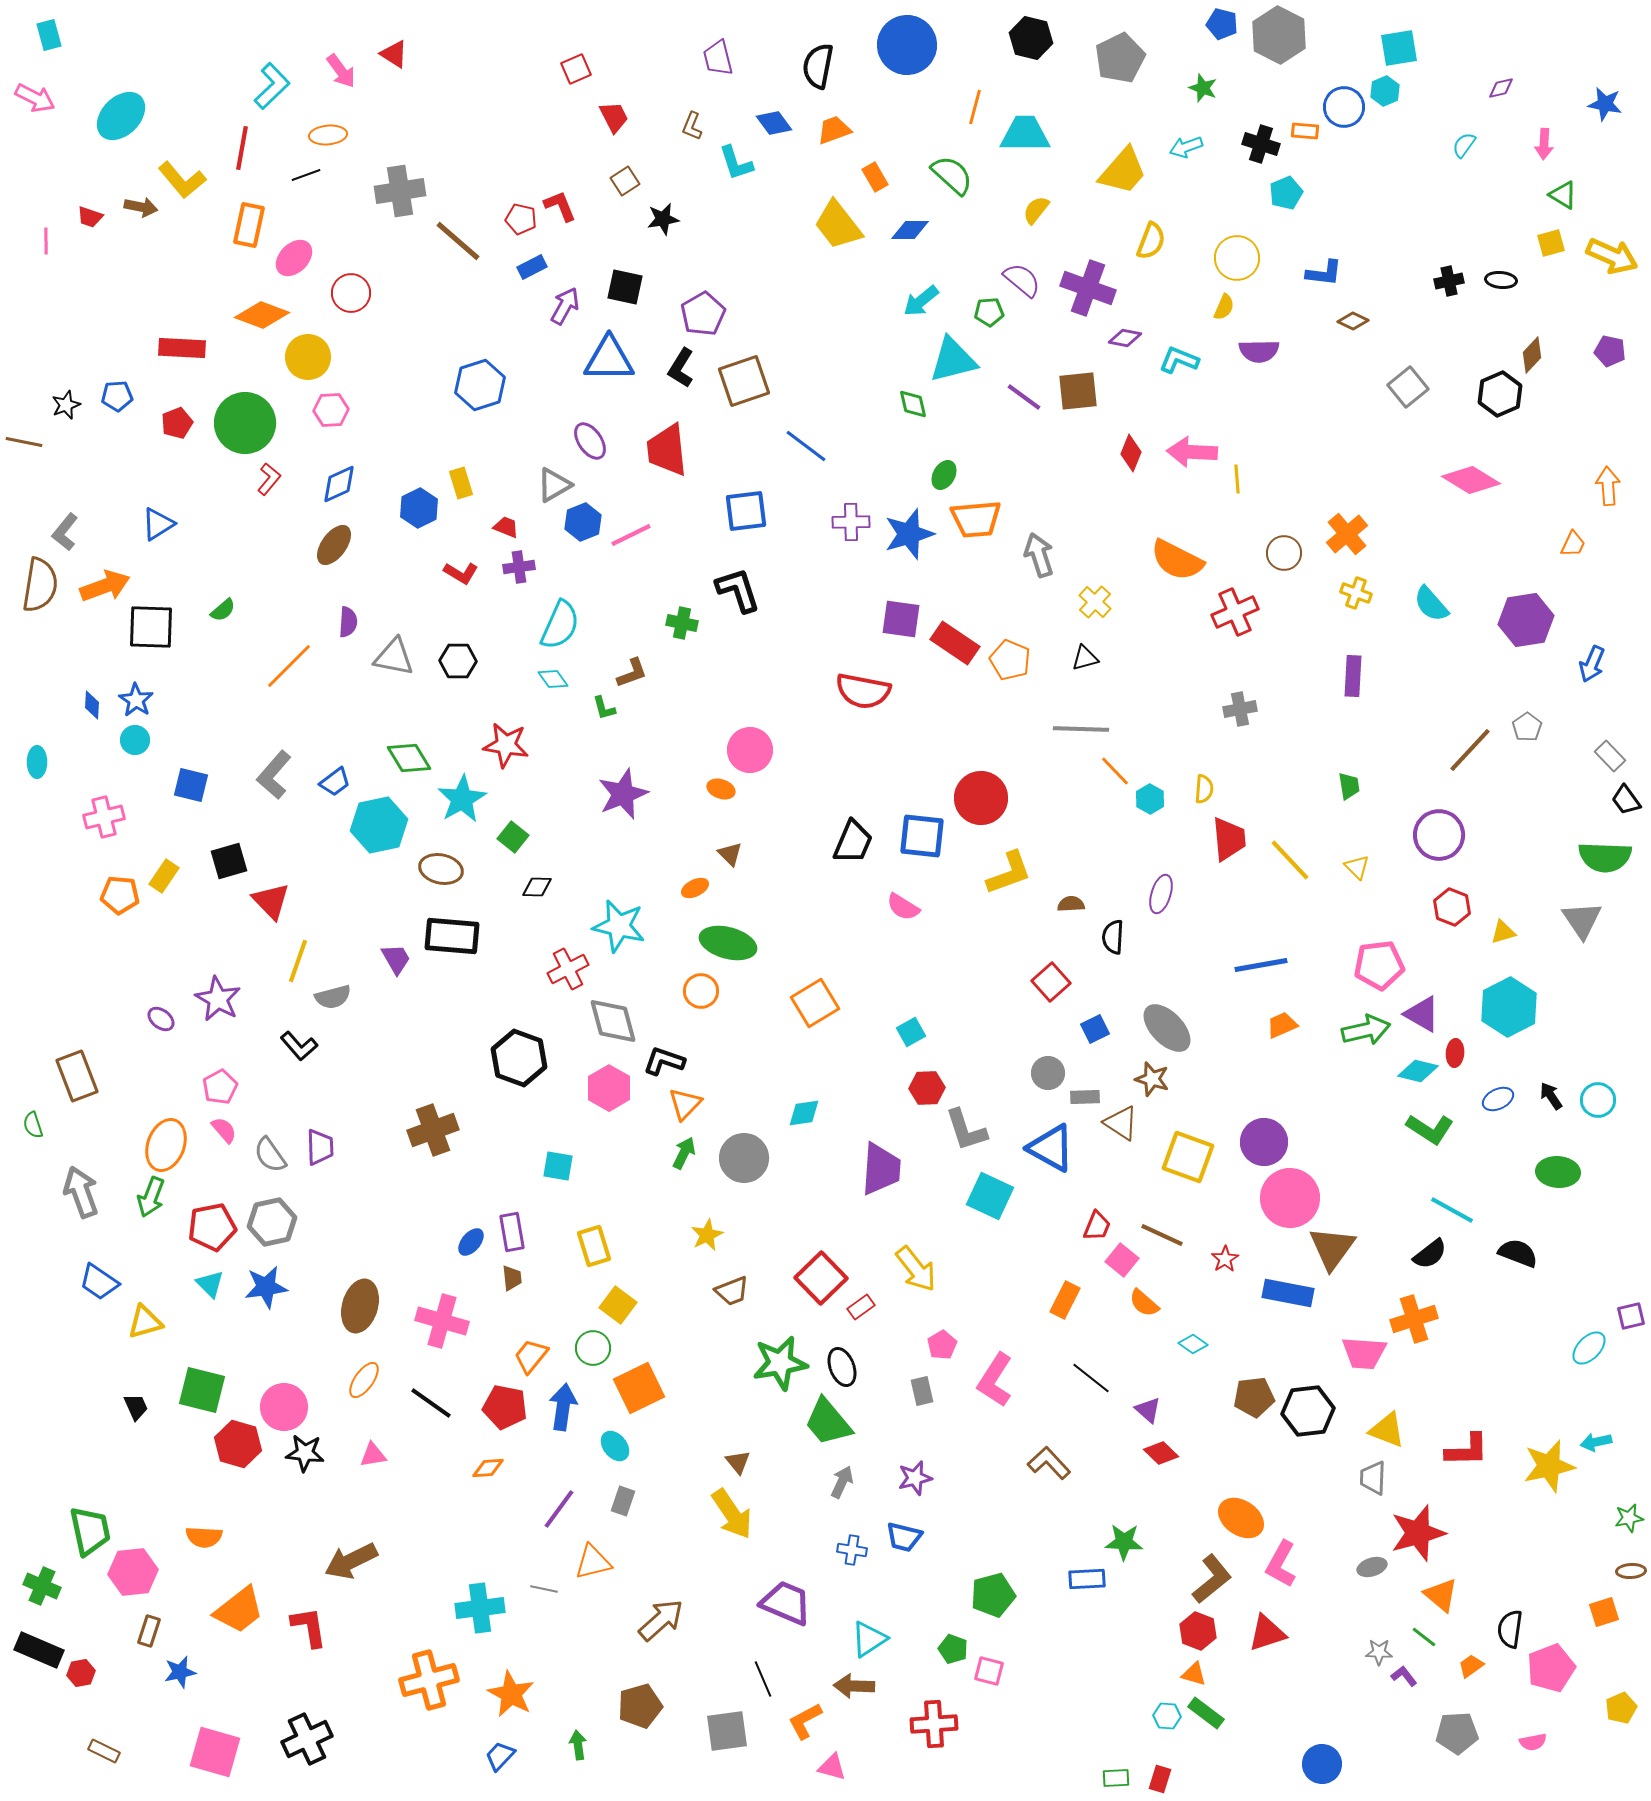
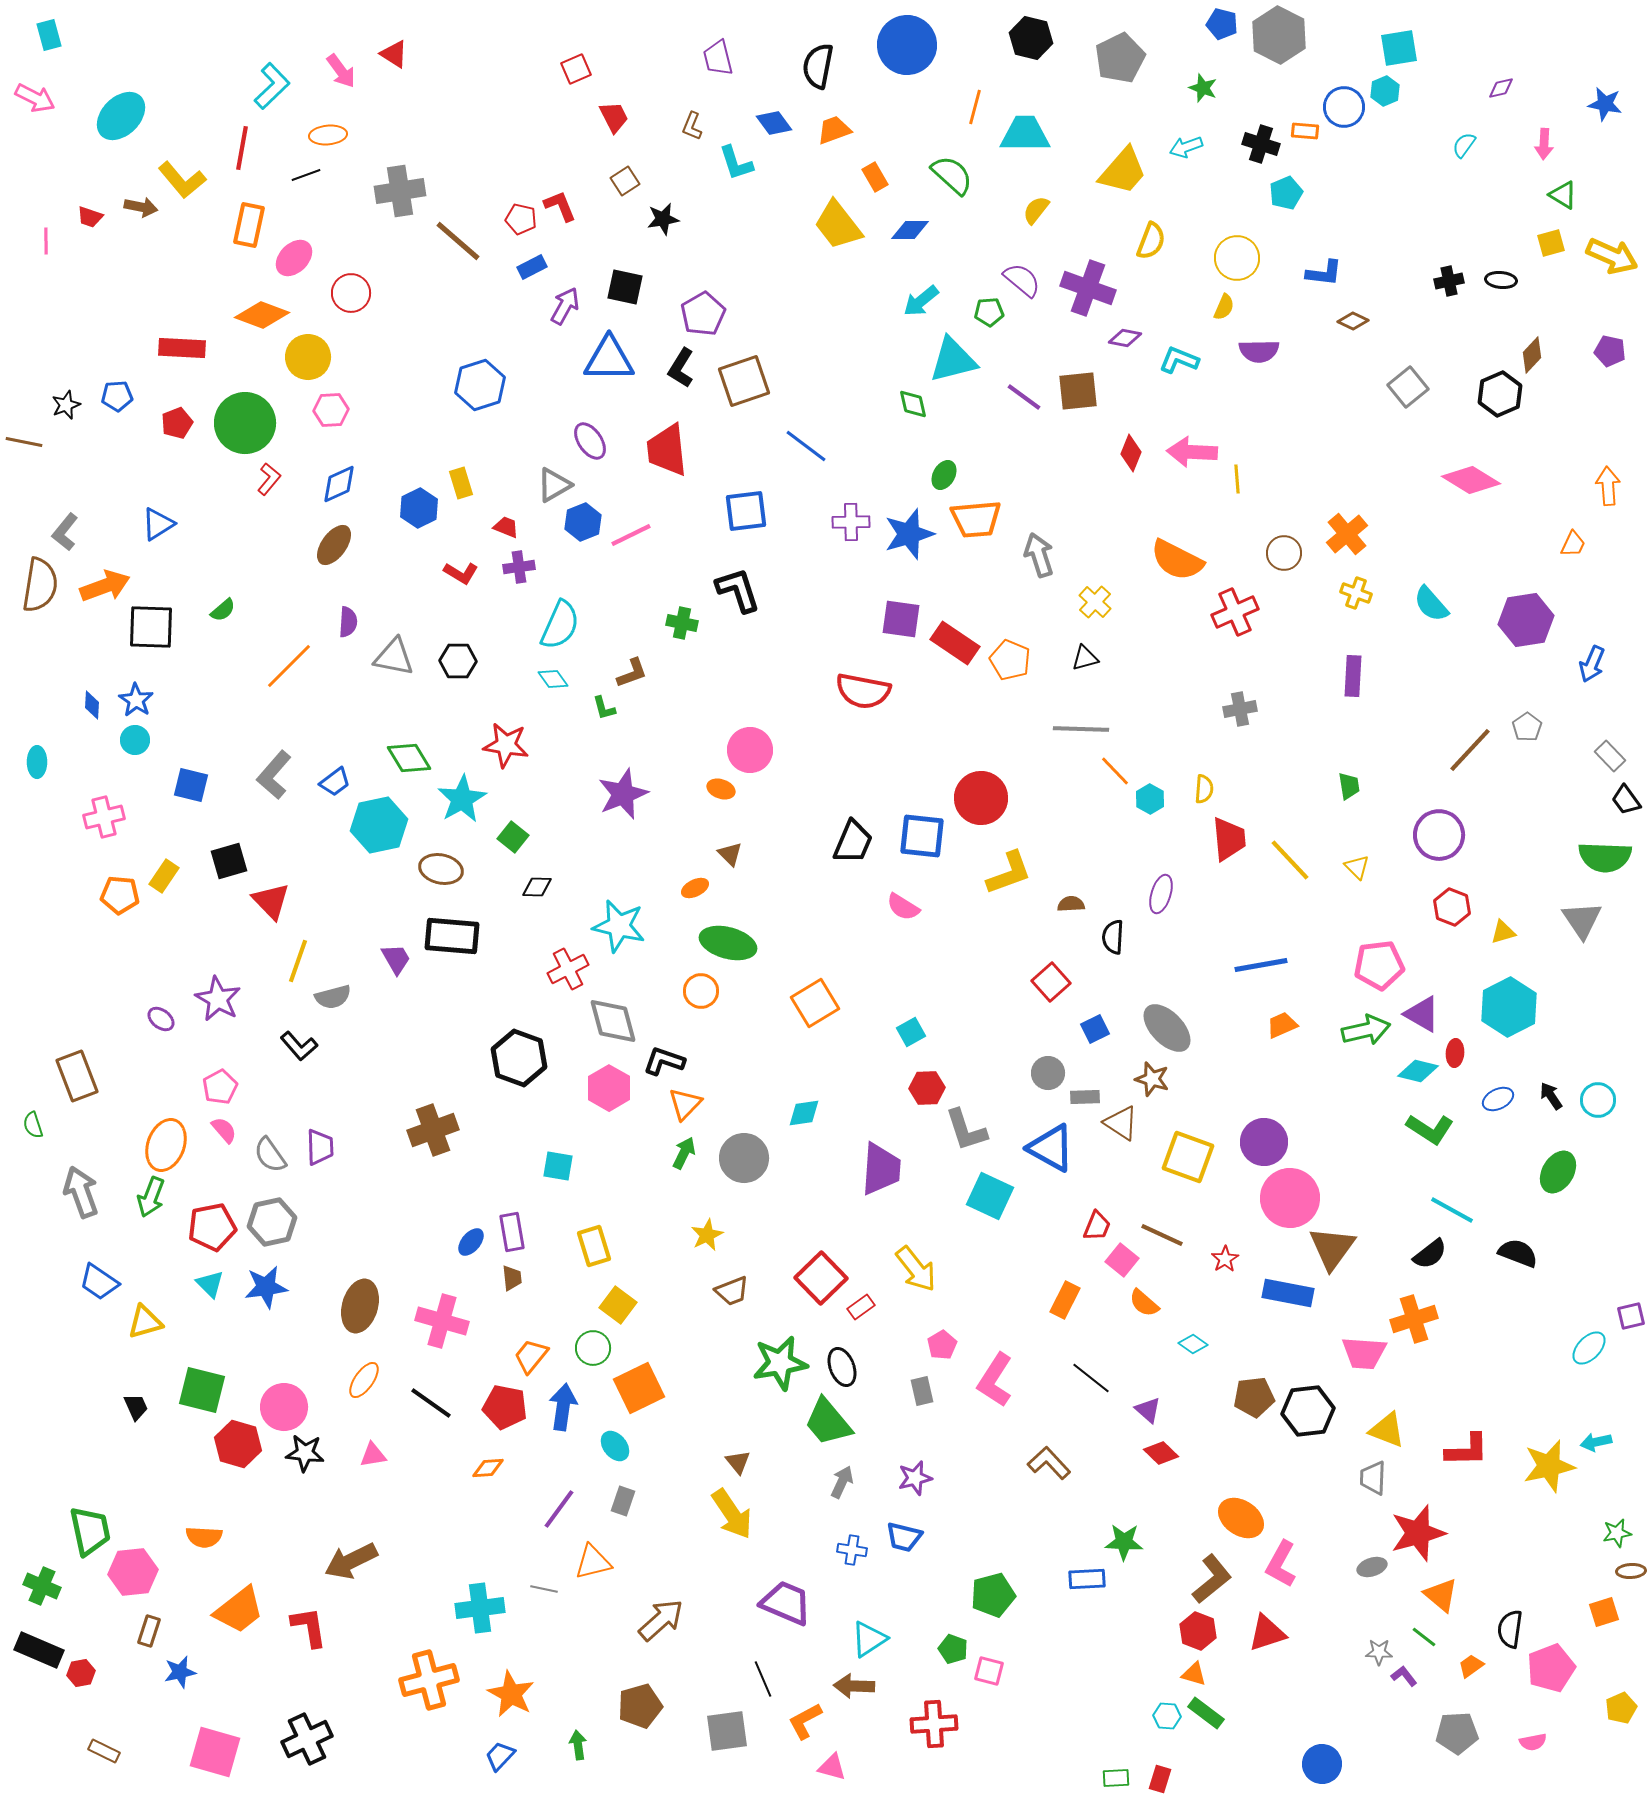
green ellipse at (1558, 1172): rotated 63 degrees counterclockwise
green star at (1629, 1518): moved 12 px left, 15 px down
